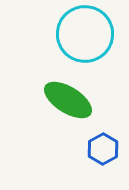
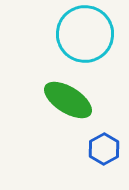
blue hexagon: moved 1 px right
